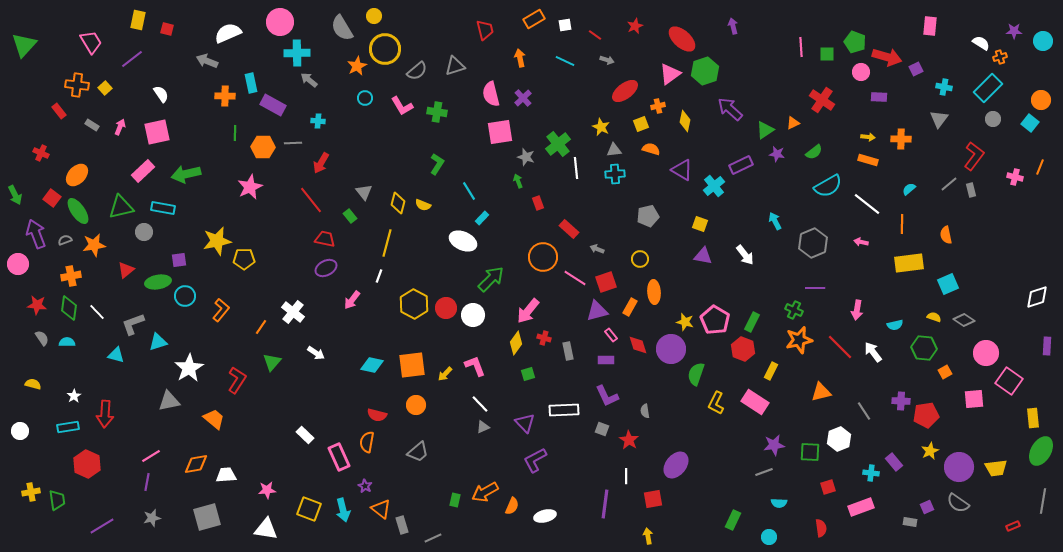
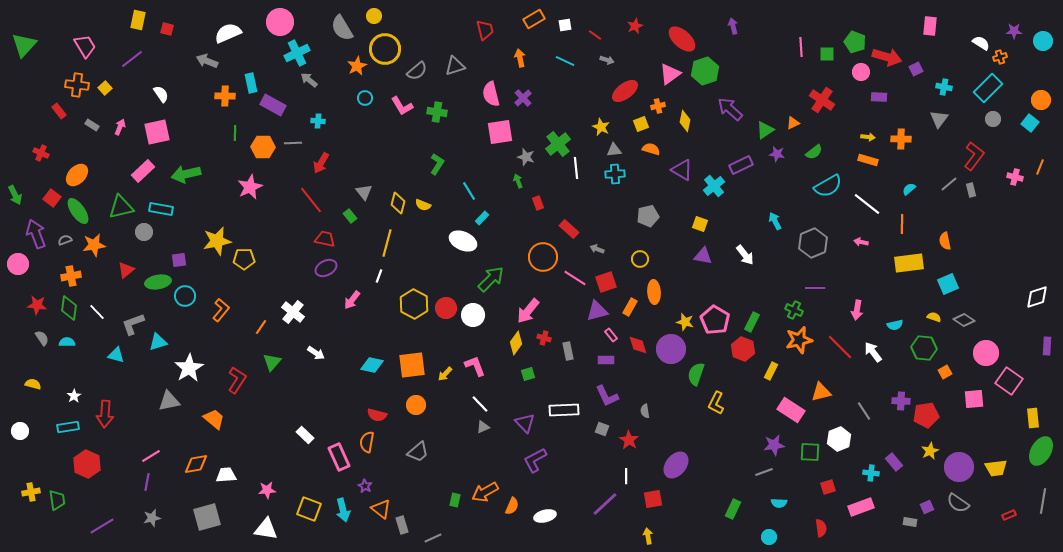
pink trapezoid at (91, 42): moved 6 px left, 4 px down
cyan cross at (297, 53): rotated 25 degrees counterclockwise
cyan rectangle at (163, 208): moved 2 px left, 1 px down
orange semicircle at (946, 235): moved 1 px left, 6 px down
pink rectangle at (755, 402): moved 36 px right, 8 px down
purple line at (605, 504): rotated 40 degrees clockwise
green rectangle at (733, 520): moved 11 px up
red rectangle at (1013, 526): moved 4 px left, 11 px up
